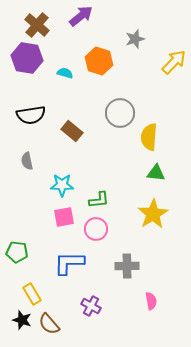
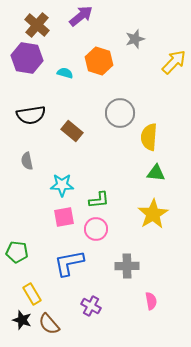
blue L-shape: rotated 12 degrees counterclockwise
